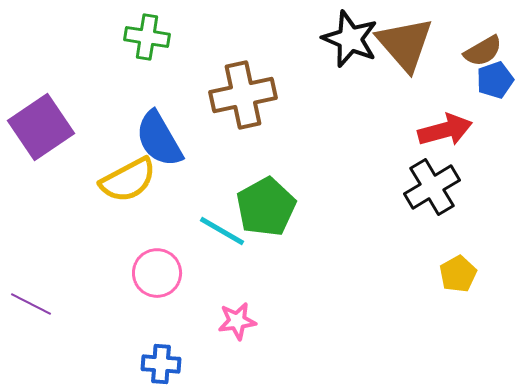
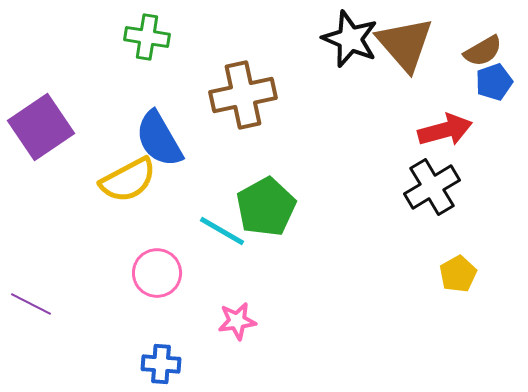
blue pentagon: moved 1 px left, 2 px down
